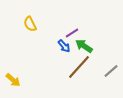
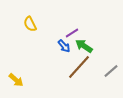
yellow arrow: moved 3 px right
